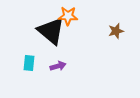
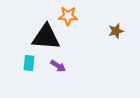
black triangle: moved 5 px left, 6 px down; rotated 36 degrees counterclockwise
purple arrow: rotated 49 degrees clockwise
